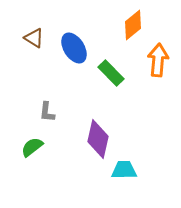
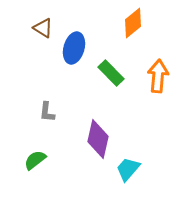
orange diamond: moved 2 px up
brown triangle: moved 9 px right, 10 px up
blue ellipse: rotated 48 degrees clockwise
orange arrow: moved 16 px down
green semicircle: moved 3 px right, 13 px down
cyan trapezoid: moved 4 px right, 1 px up; rotated 48 degrees counterclockwise
